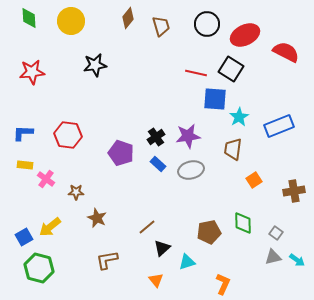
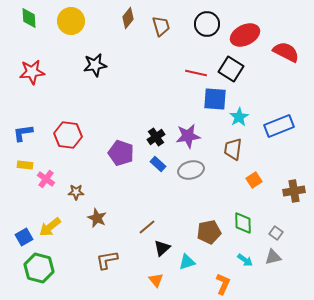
blue L-shape at (23, 133): rotated 10 degrees counterclockwise
cyan arrow at (297, 260): moved 52 px left
